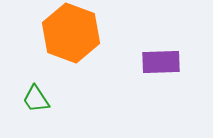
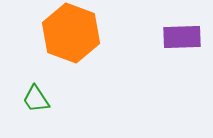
purple rectangle: moved 21 px right, 25 px up
